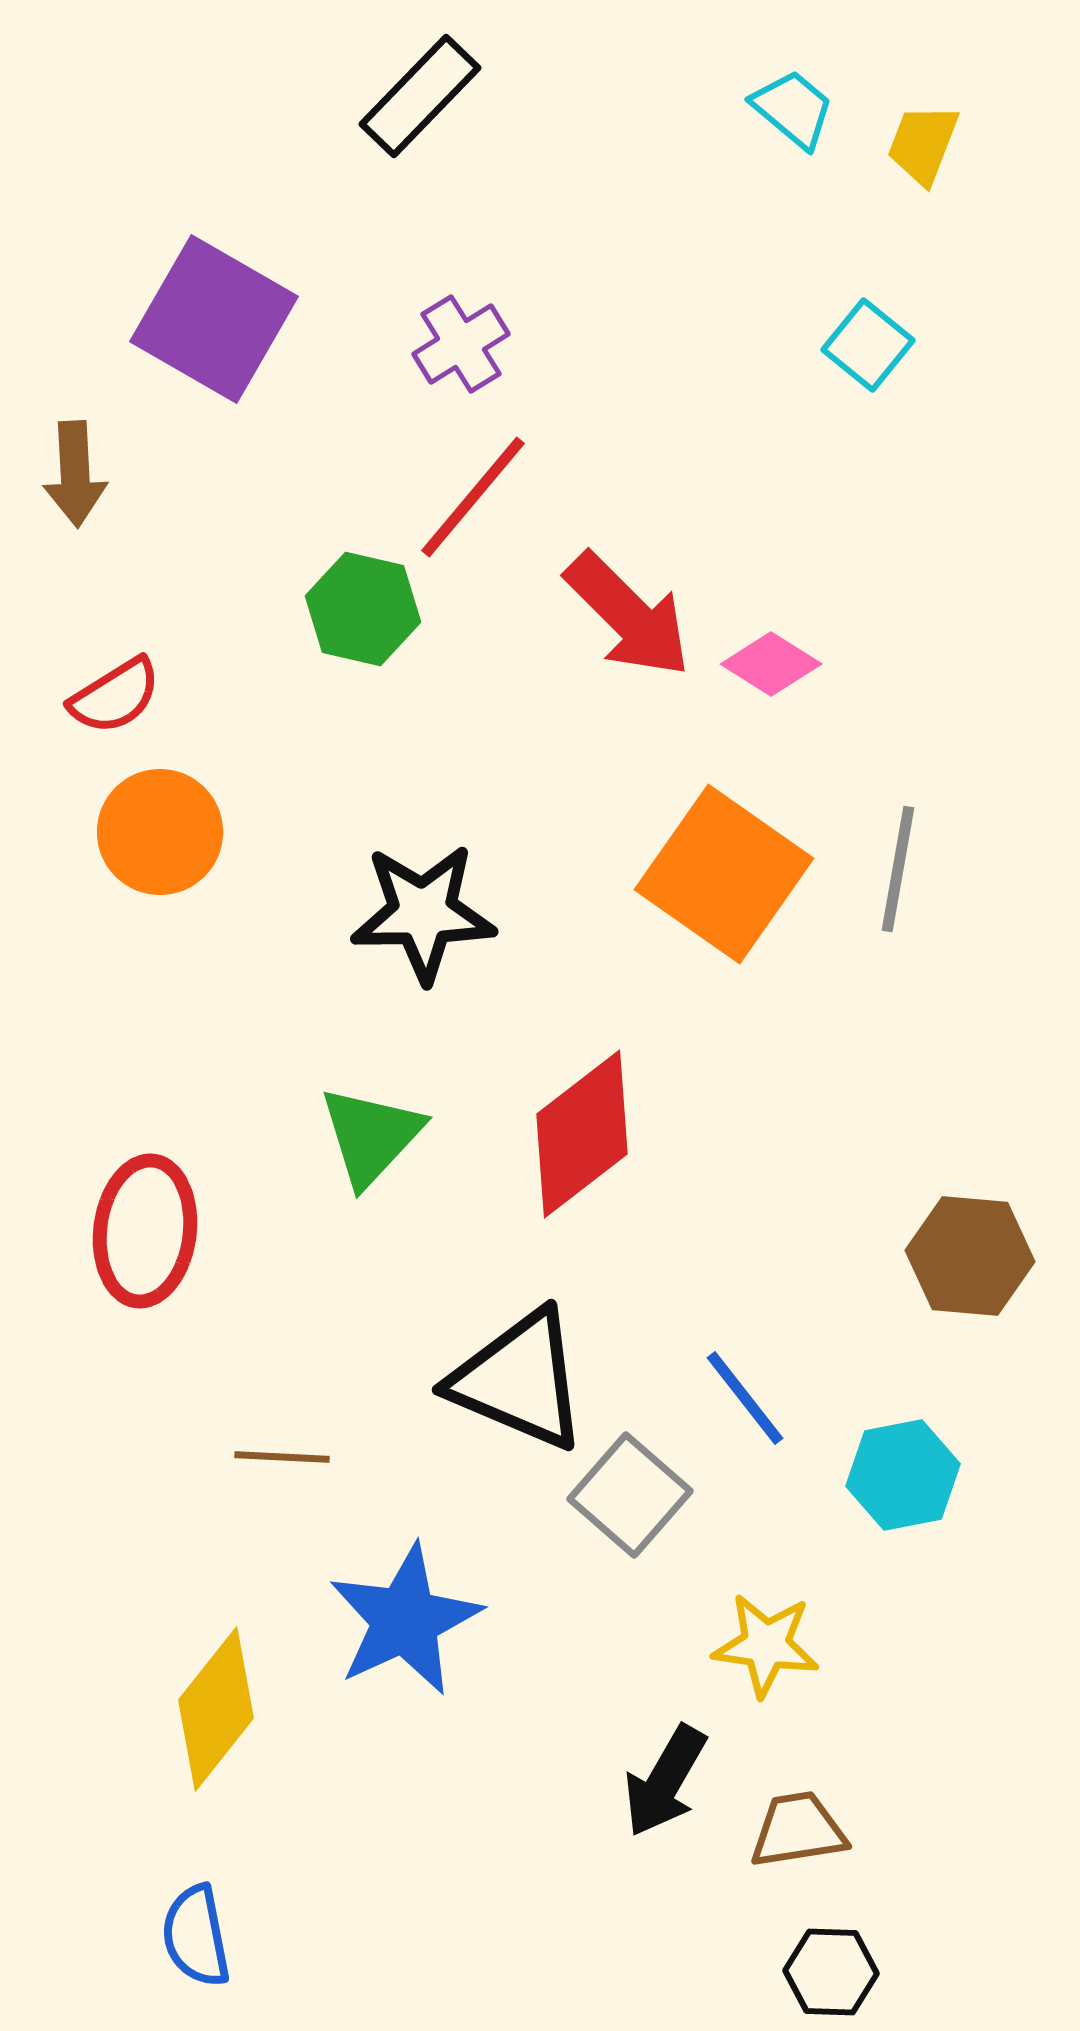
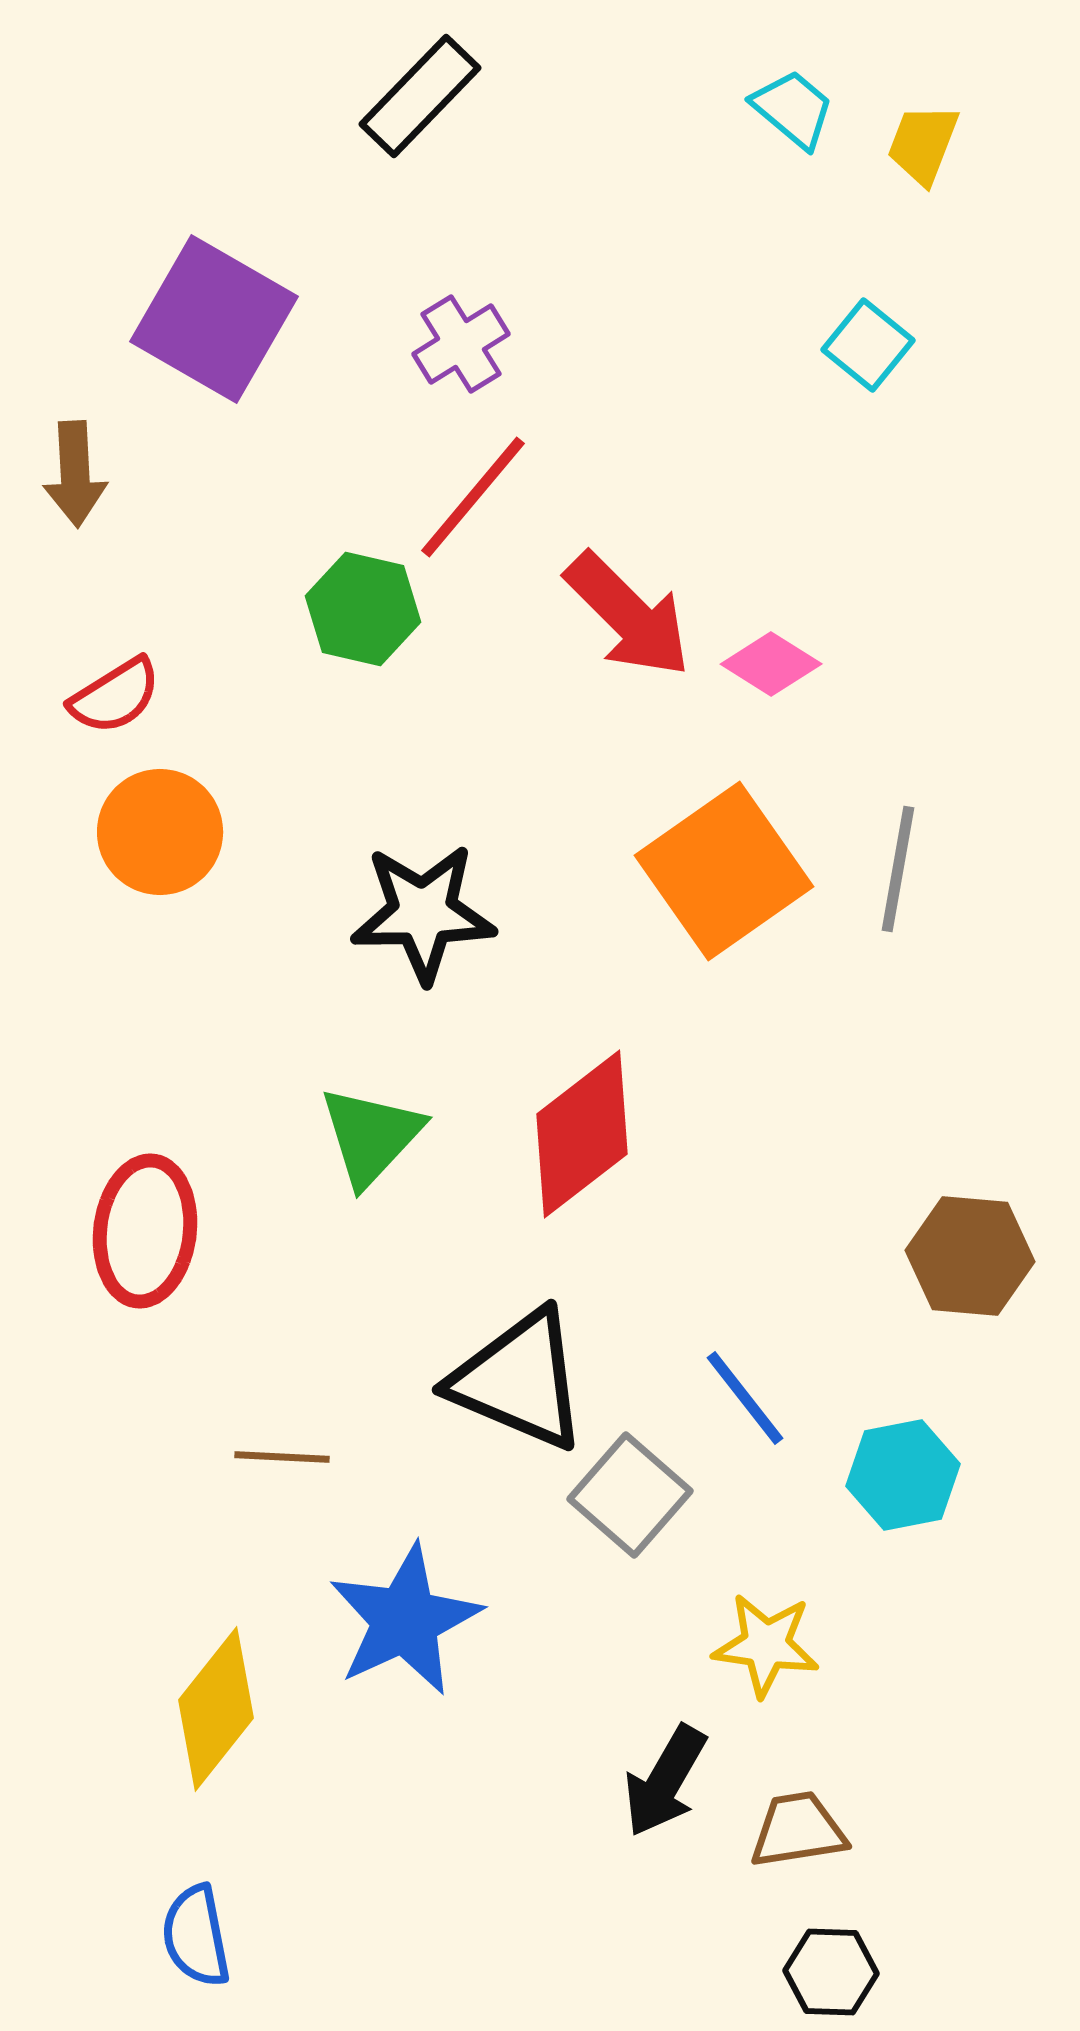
orange square: moved 3 px up; rotated 20 degrees clockwise
